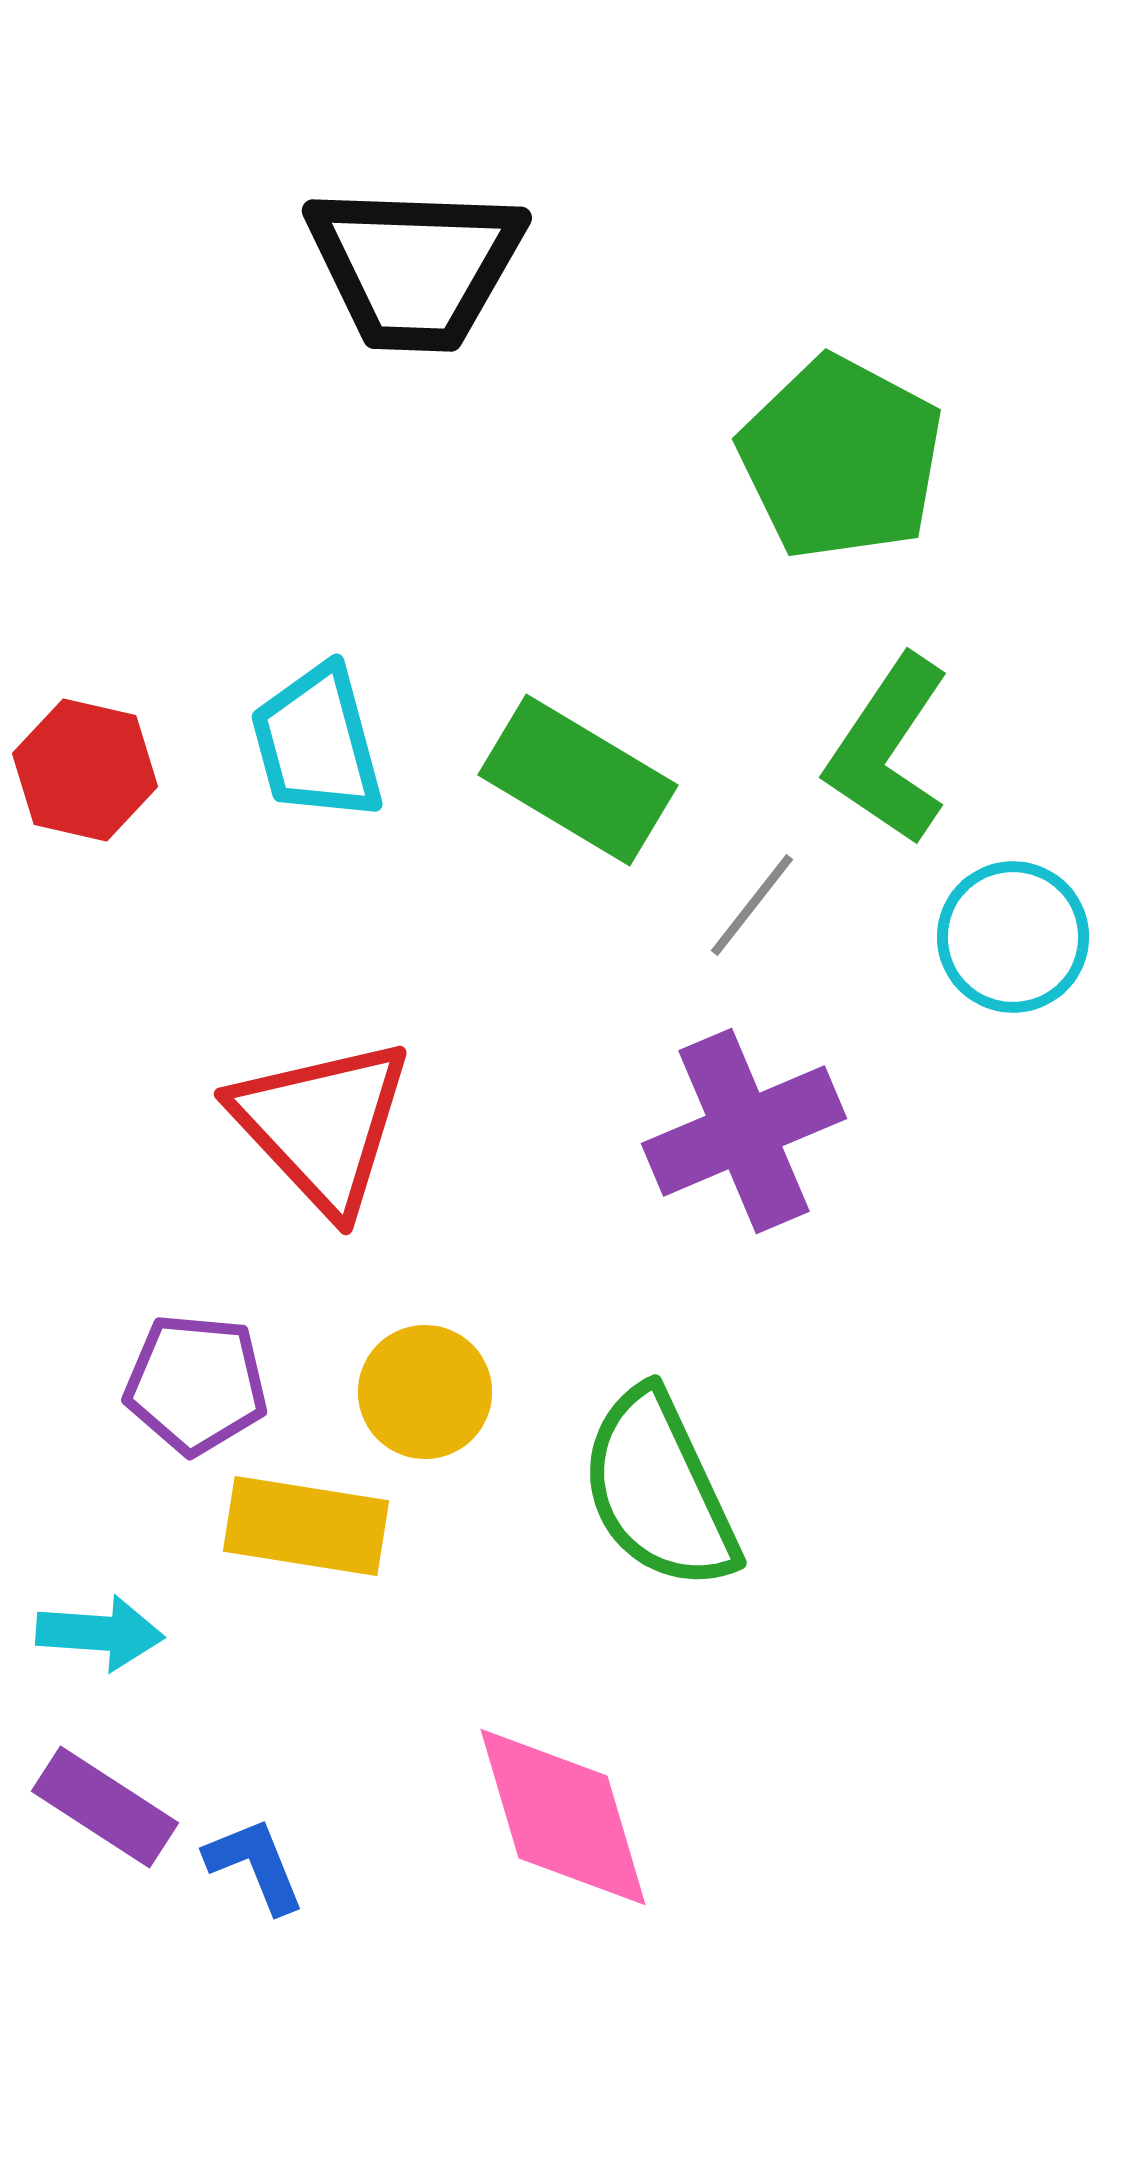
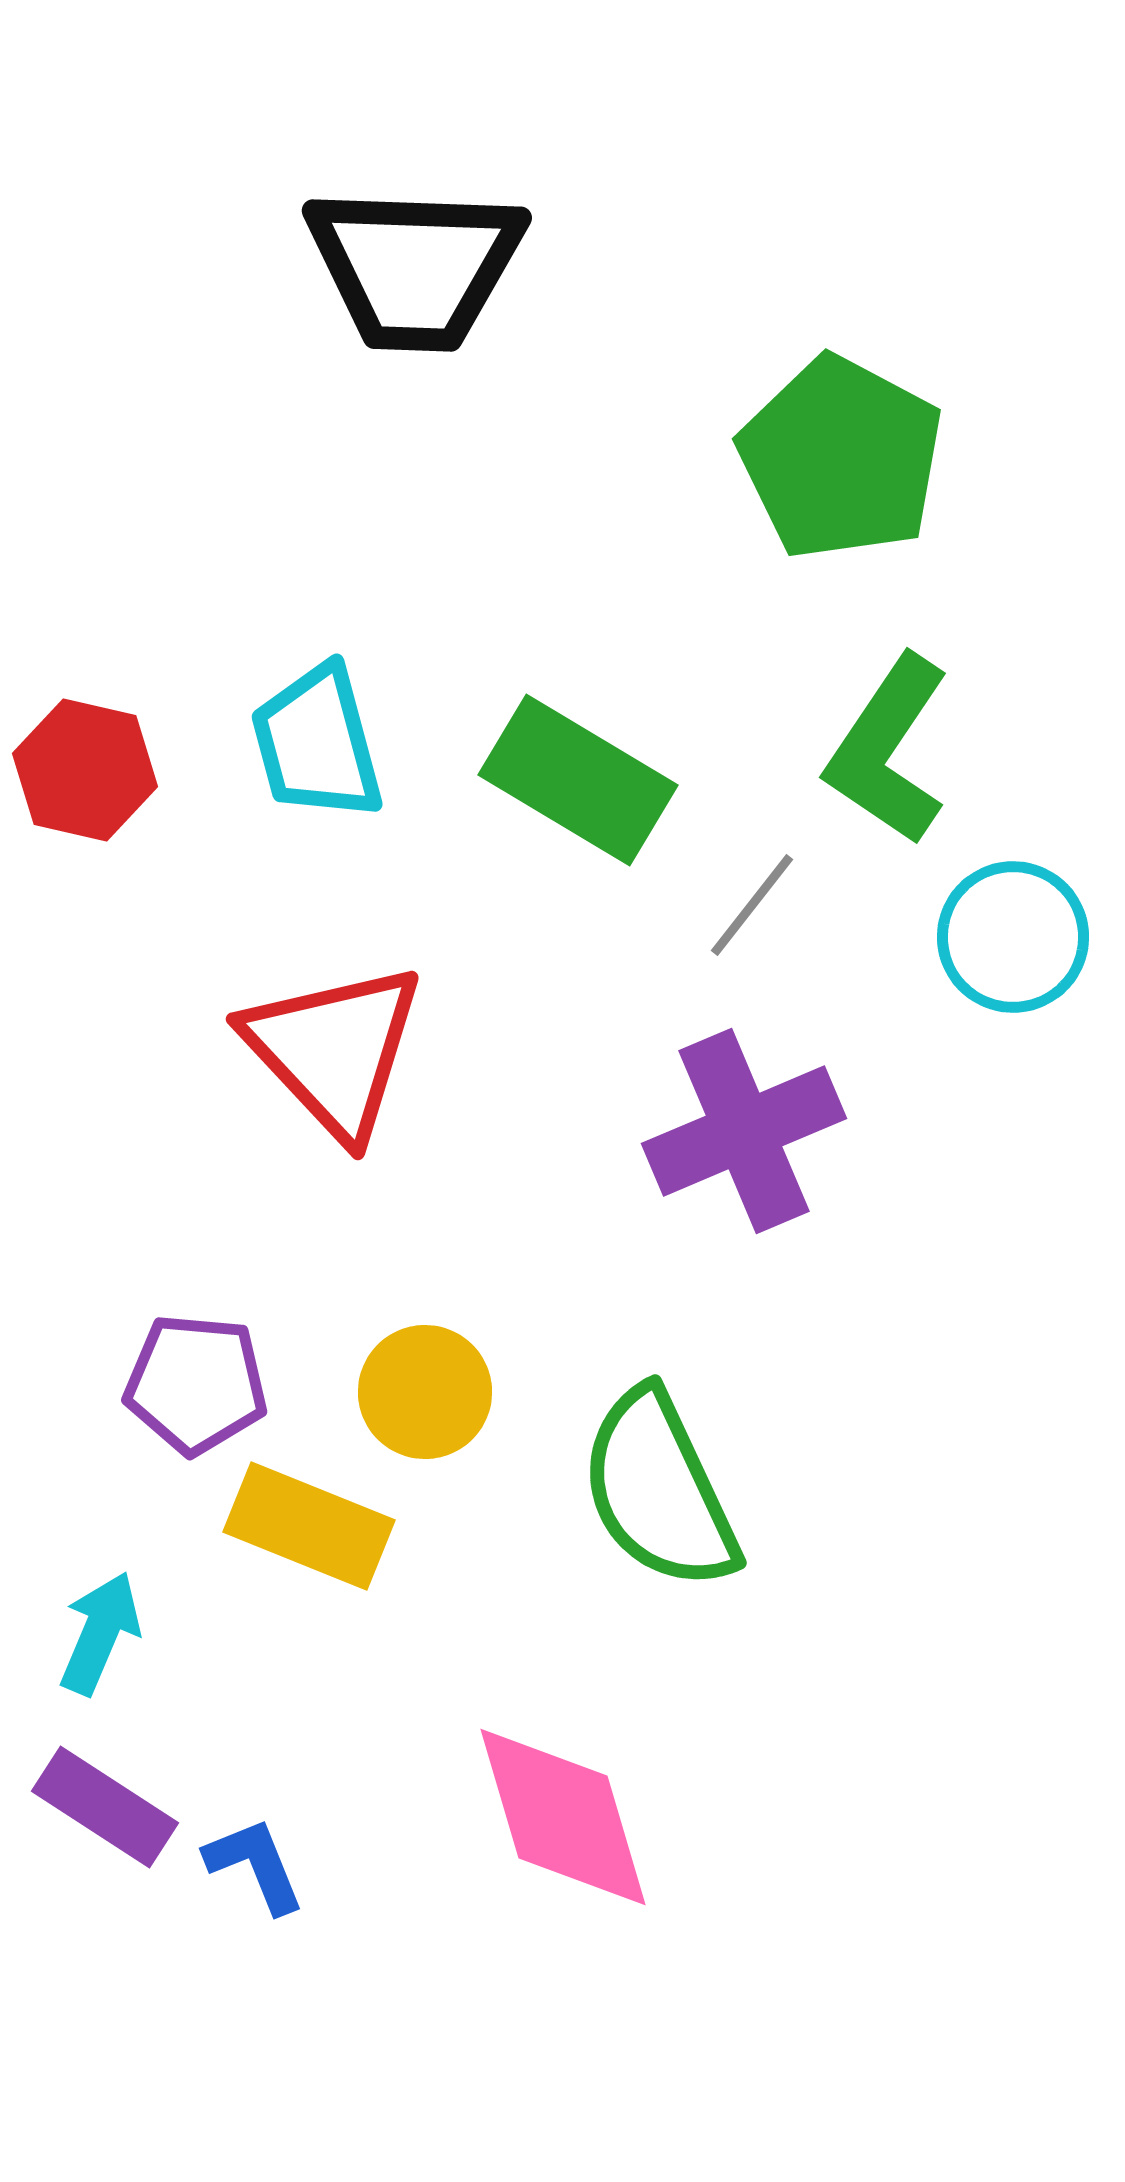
red triangle: moved 12 px right, 75 px up
yellow rectangle: moved 3 px right; rotated 13 degrees clockwise
cyan arrow: rotated 71 degrees counterclockwise
